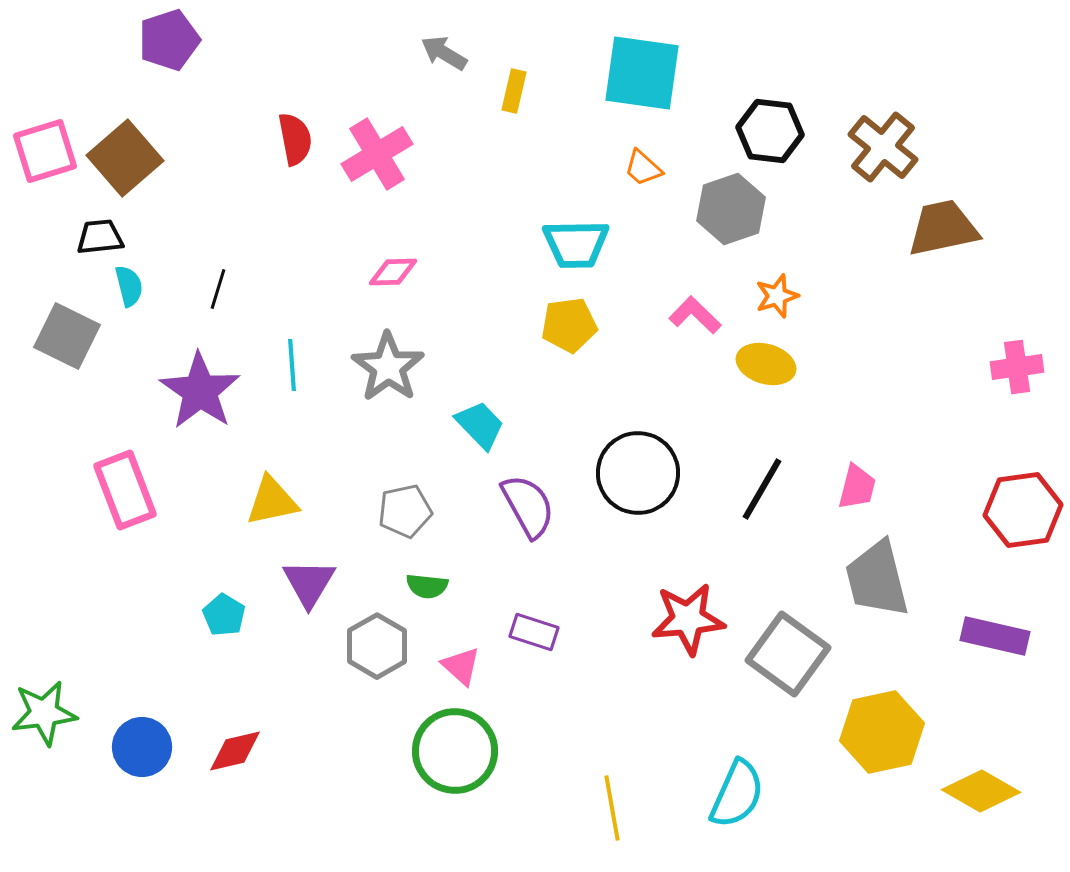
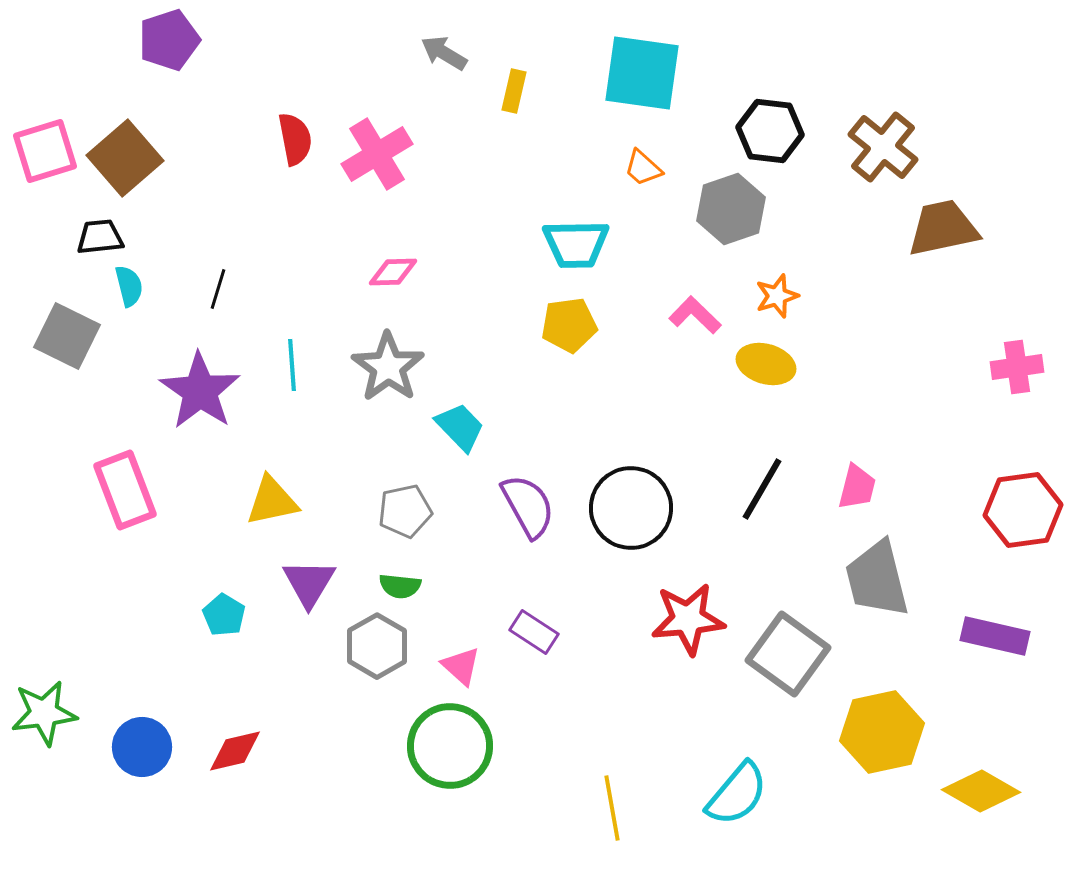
cyan trapezoid at (480, 425): moved 20 px left, 2 px down
black circle at (638, 473): moved 7 px left, 35 px down
green semicircle at (427, 586): moved 27 px left
purple rectangle at (534, 632): rotated 15 degrees clockwise
green circle at (455, 751): moved 5 px left, 5 px up
cyan semicircle at (737, 794): rotated 16 degrees clockwise
